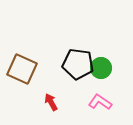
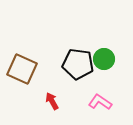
green circle: moved 3 px right, 9 px up
red arrow: moved 1 px right, 1 px up
